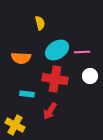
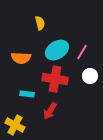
pink line: rotated 56 degrees counterclockwise
